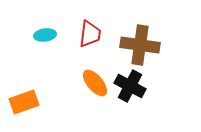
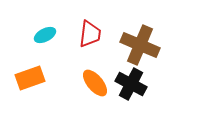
cyan ellipse: rotated 20 degrees counterclockwise
brown cross: rotated 15 degrees clockwise
black cross: moved 1 px right, 2 px up
orange rectangle: moved 6 px right, 24 px up
